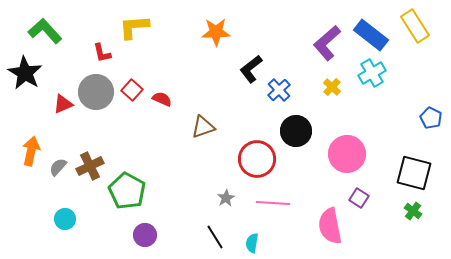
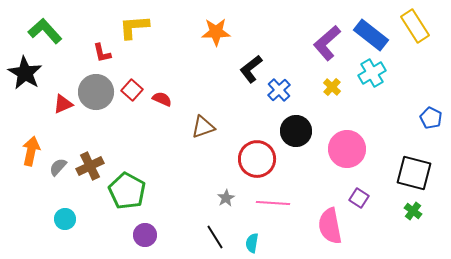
pink circle: moved 5 px up
